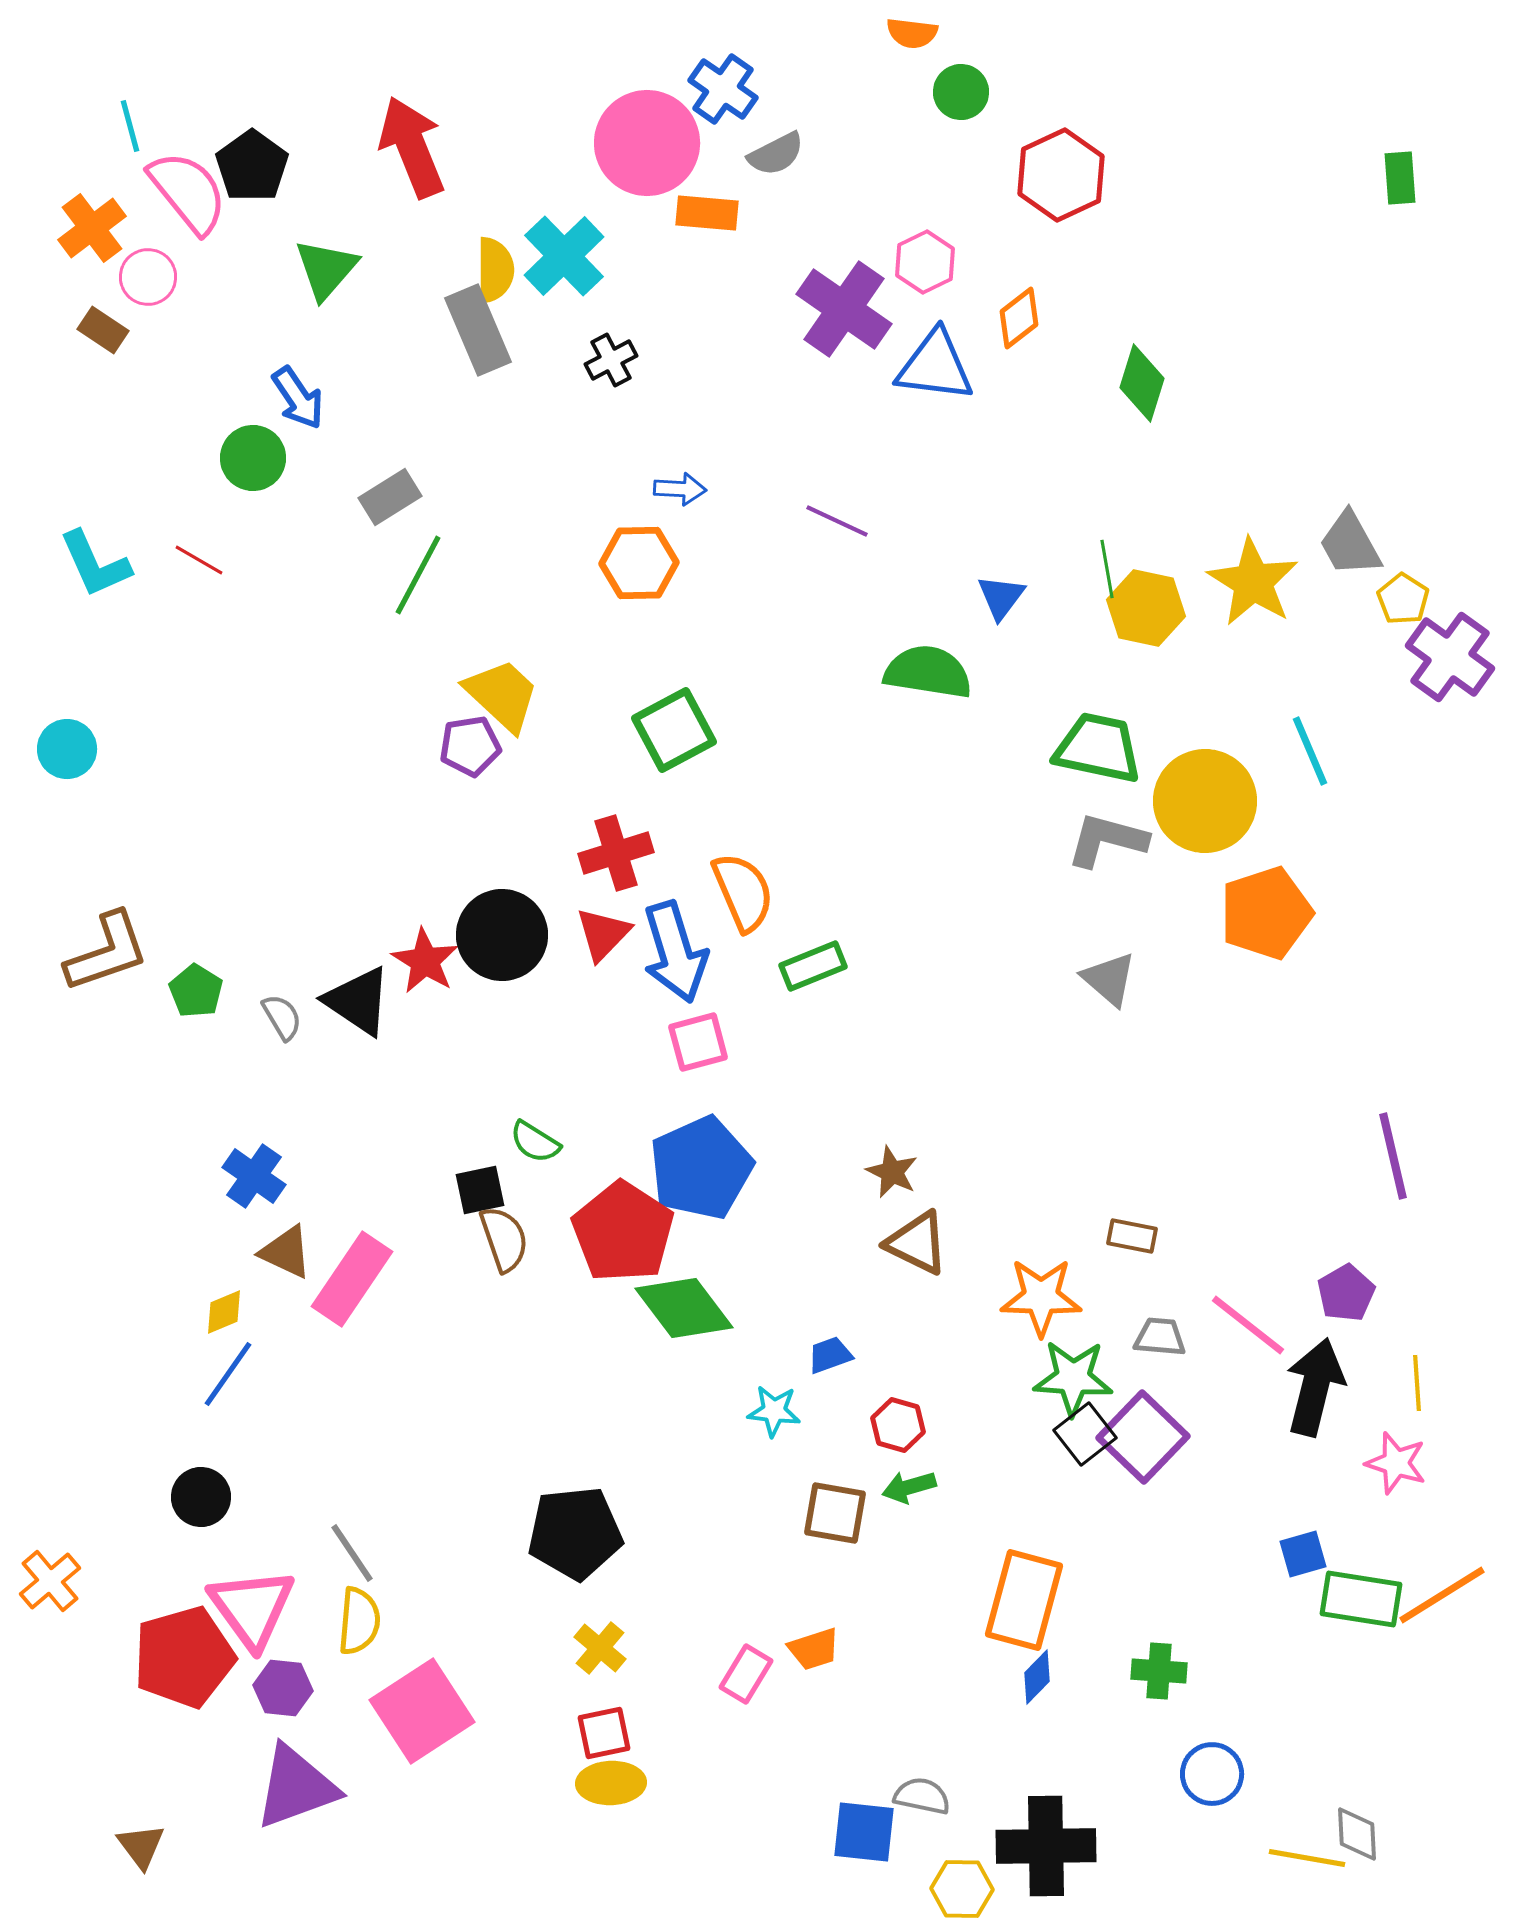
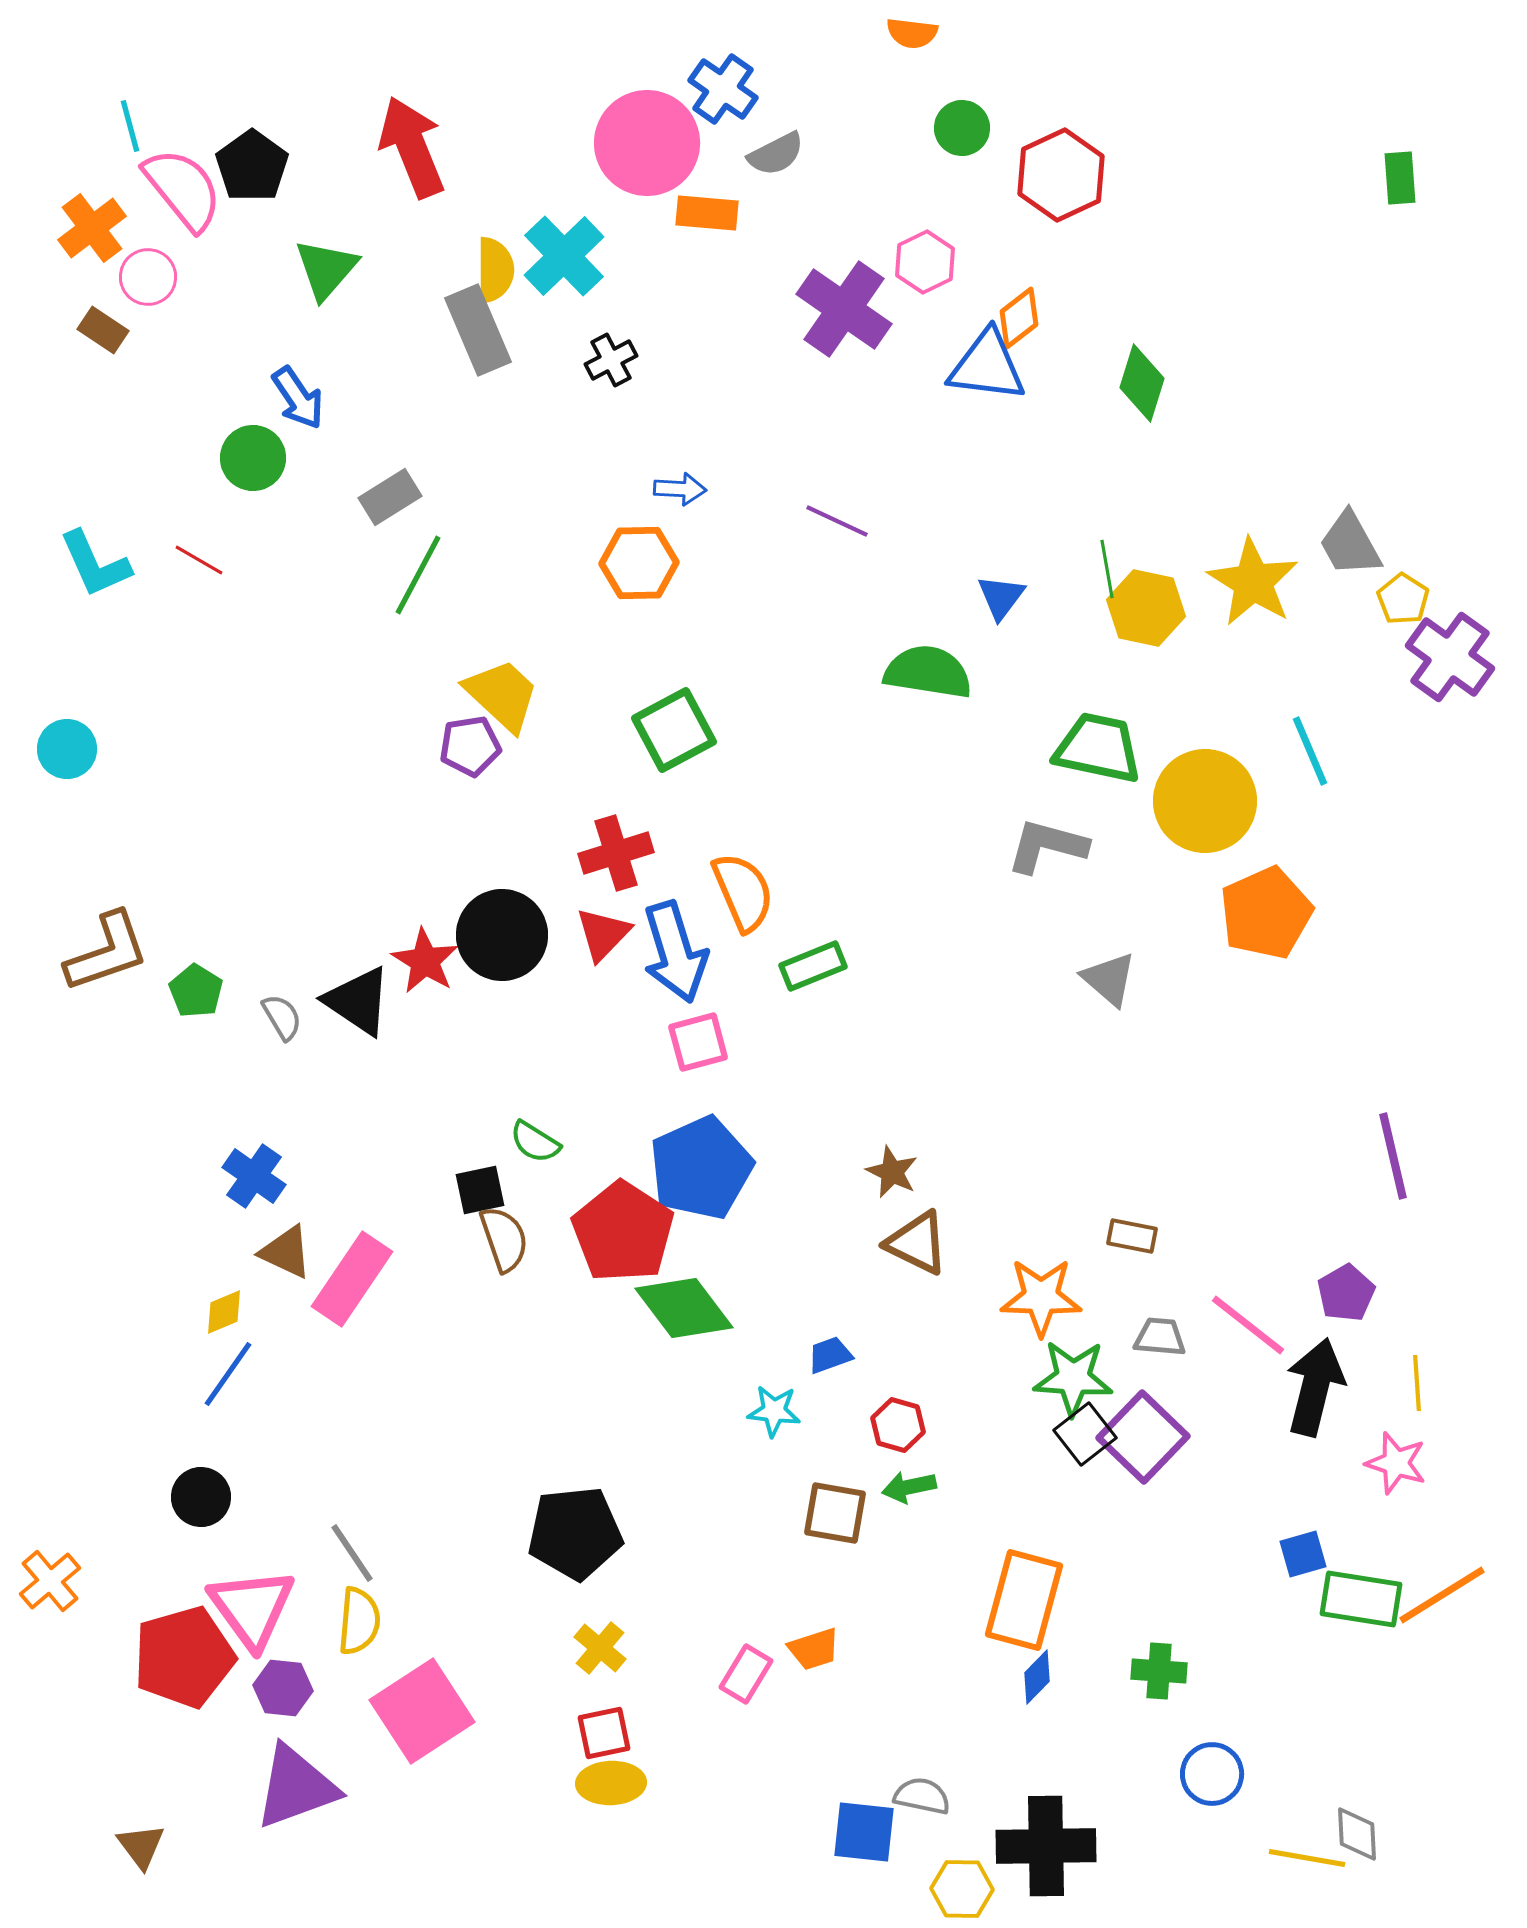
green circle at (961, 92): moved 1 px right, 36 px down
pink semicircle at (188, 192): moved 5 px left, 3 px up
blue triangle at (935, 366): moved 52 px right
gray L-shape at (1107, 840): moved 60 px left, 6 px down
orange pentagon at (1266, 913): rotated 6 degrees counterclockwise
green arrow at (909, 1487): rotated 4 degrees clockwise
